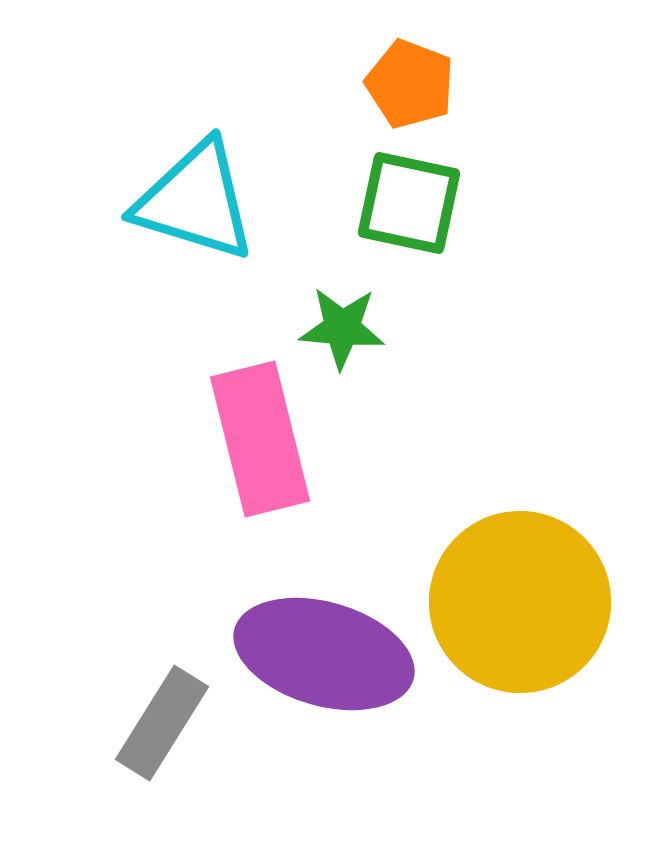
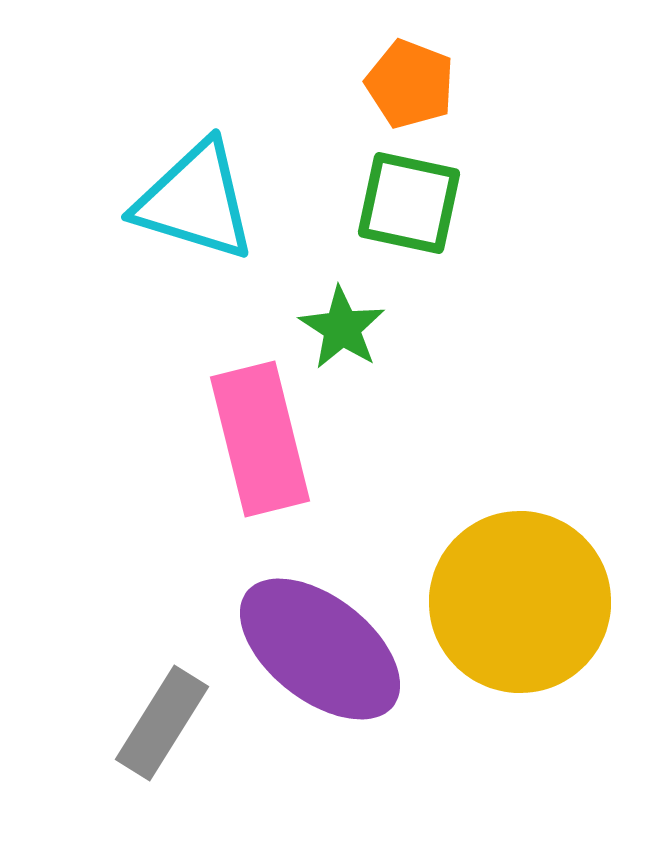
green star: rotated 28 degrees clockwise
purple ellipse: moved 4 px left, 5 px up; rotated 22 degrees clockwise
